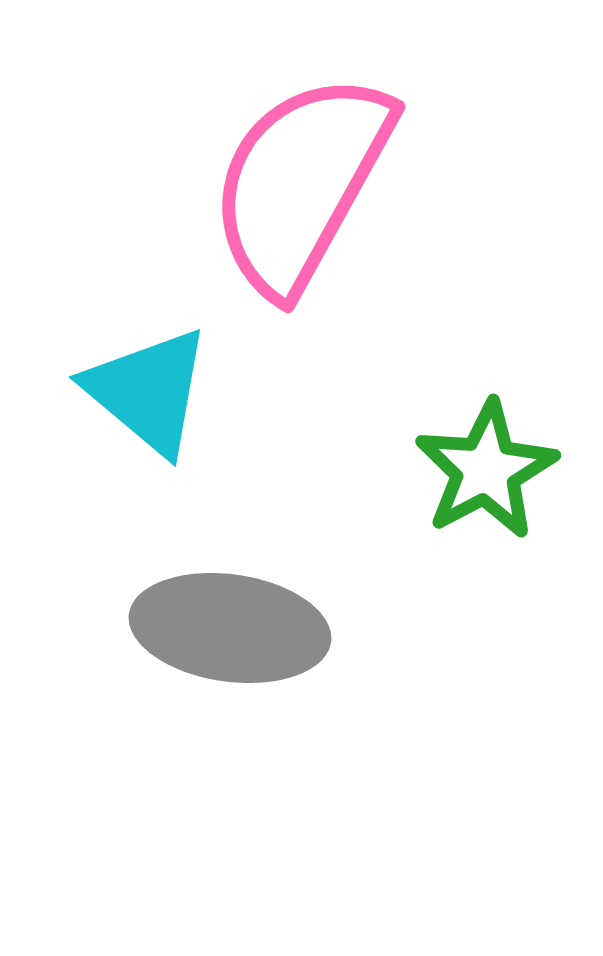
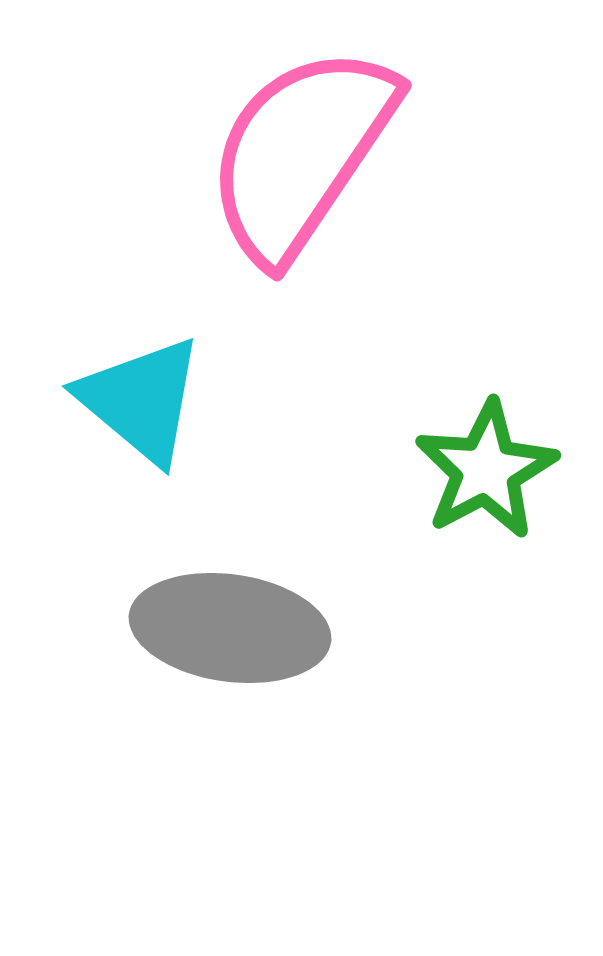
pink semicircle: moved 30 px up; rotated 5 degrees clockwise
cyan triangle: moved 7 px left, 9 px down
